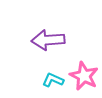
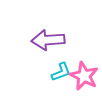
cyan L-shape: moved 8 px right, 8 px up; rotated 135 degrees clockwise
